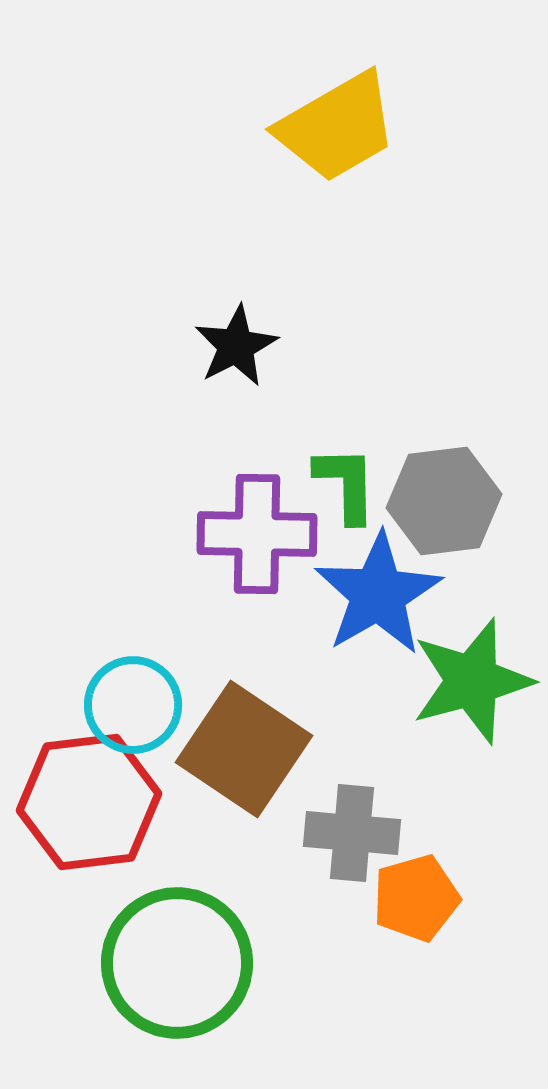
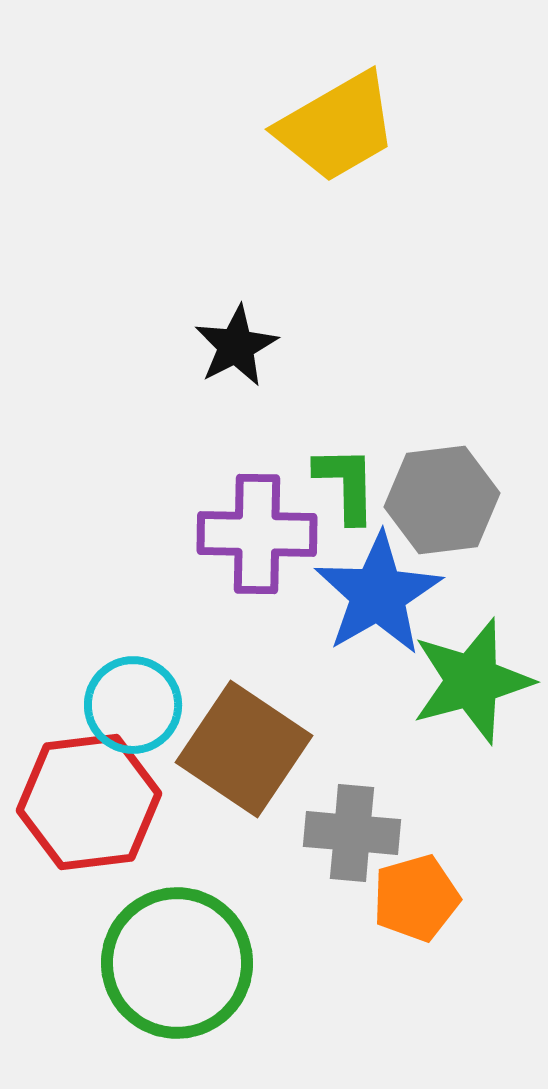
gray hexagon: moved 2 px left, 1 px up
